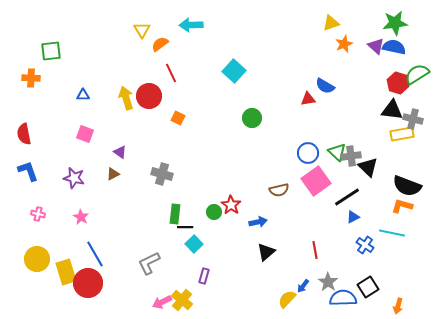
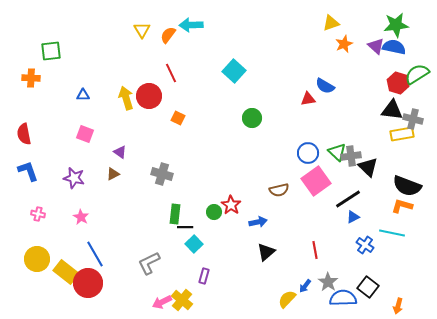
green star at (395, 23): moved 1 px right, 2 px down
orange semicircle at (160, 44): moved 8 px right, 9 px up; rotated 18 degrees counterclockwise
black line at (347, 197): moved 1 px right, 2 px down
yellow rectangle at (66, 272): rotated 35 degrees counterclockwise
blue arrow at (303, 286): moved 2 px right
black square at (368, 287): rotated 20 degrees counterclockwise
